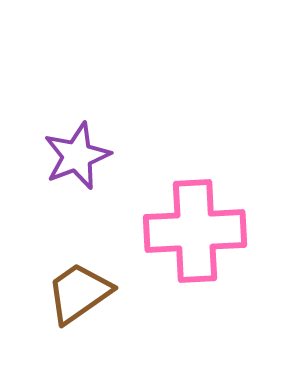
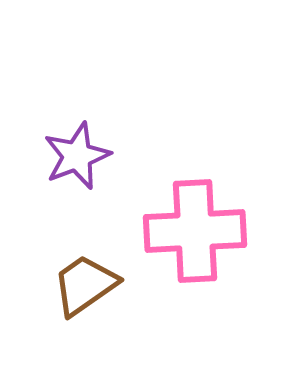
brown trapezoid: moved 6 px right, 8 px up
